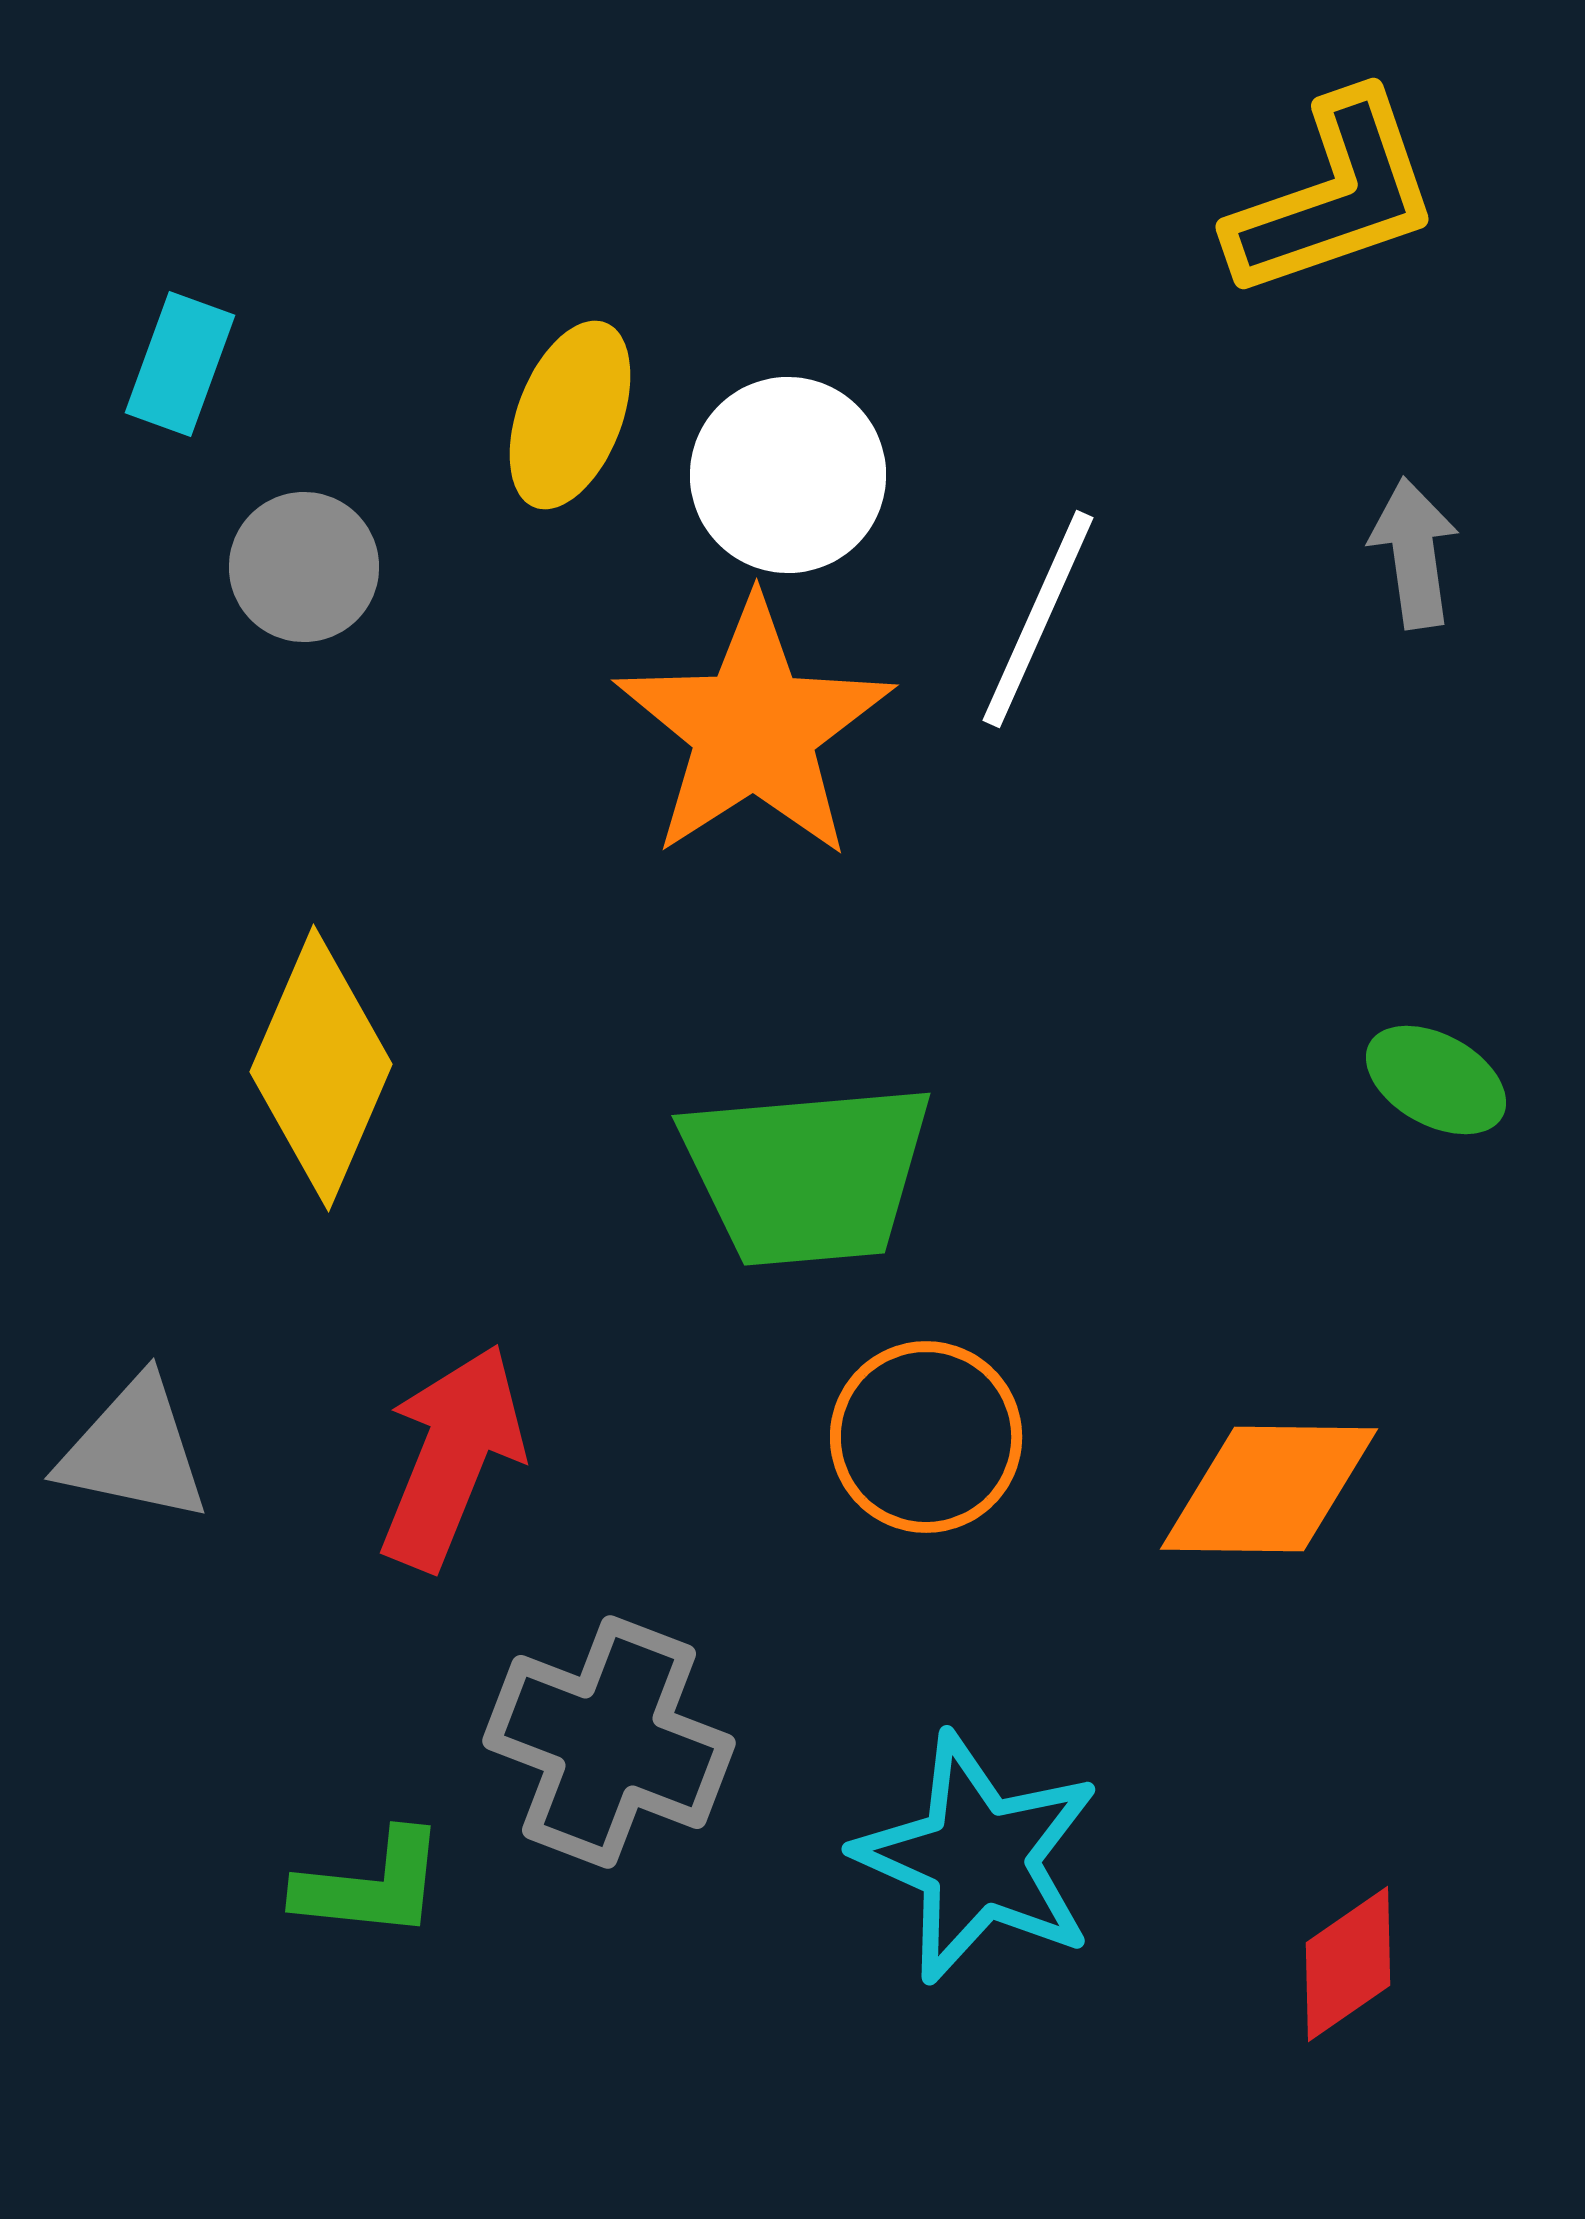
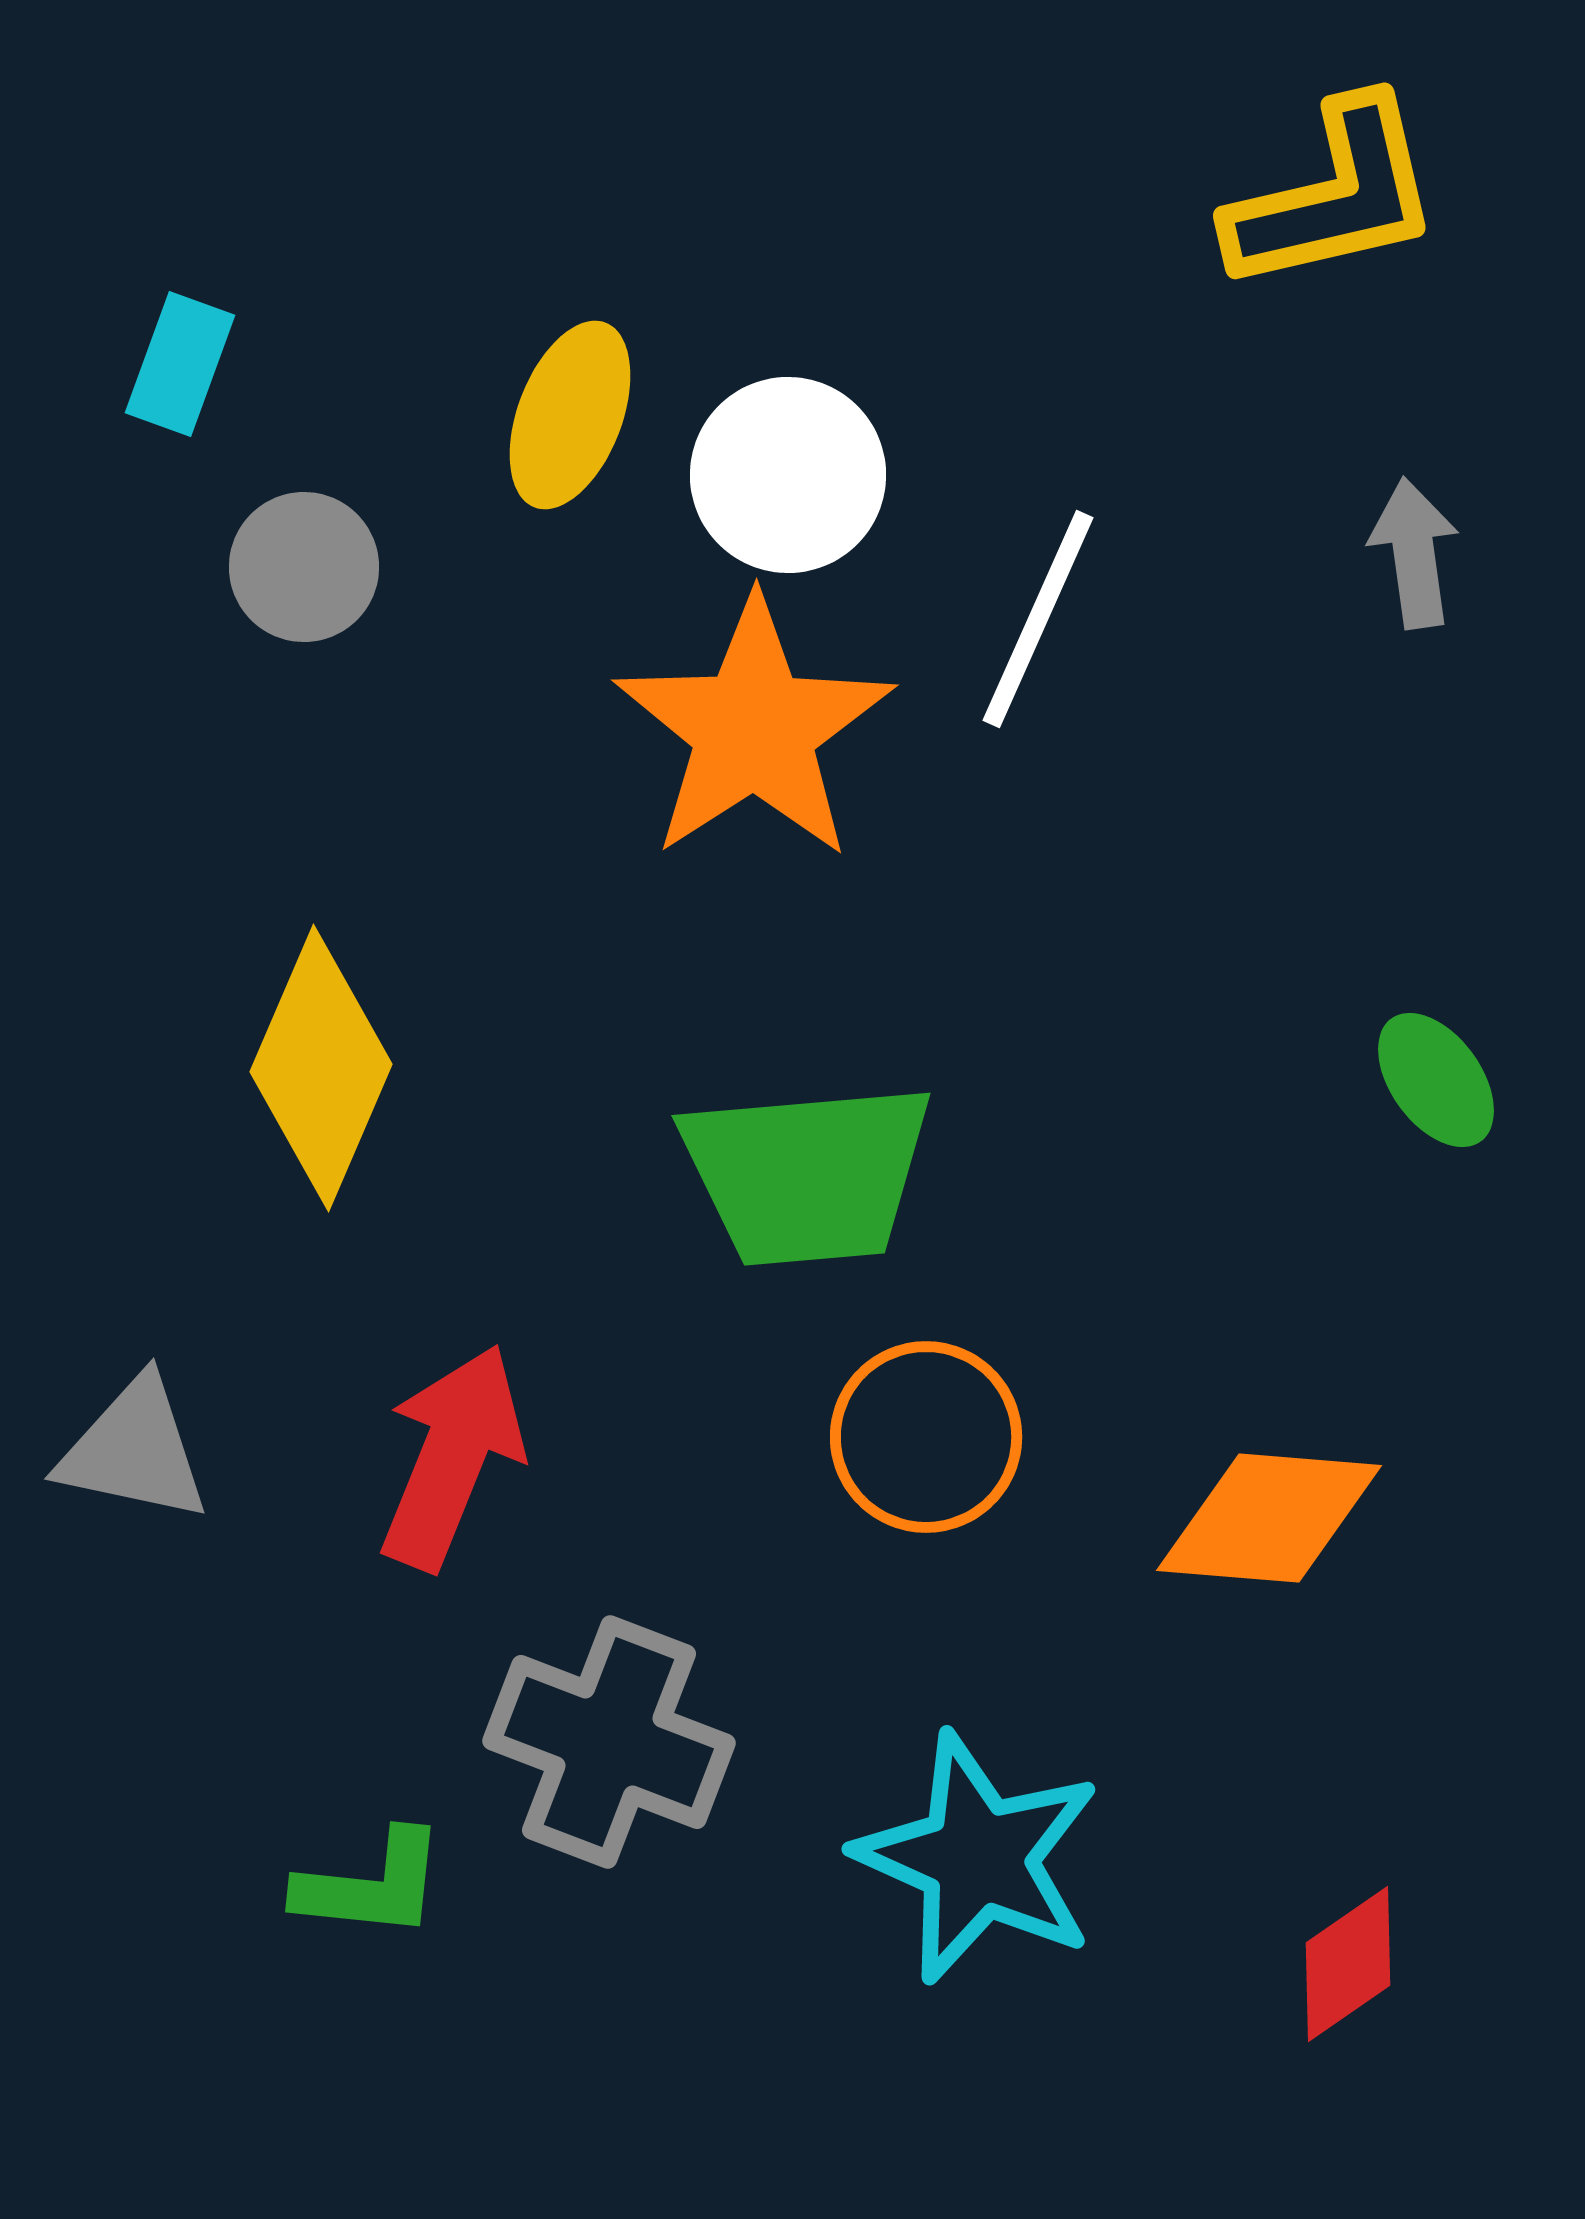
yellow L-shape: rotated 6 degrees clockwise
green ellipse: rotated 25 degrees clockwise
orange diamond: moved 29 px down; rotated 4 degrees clockwise
